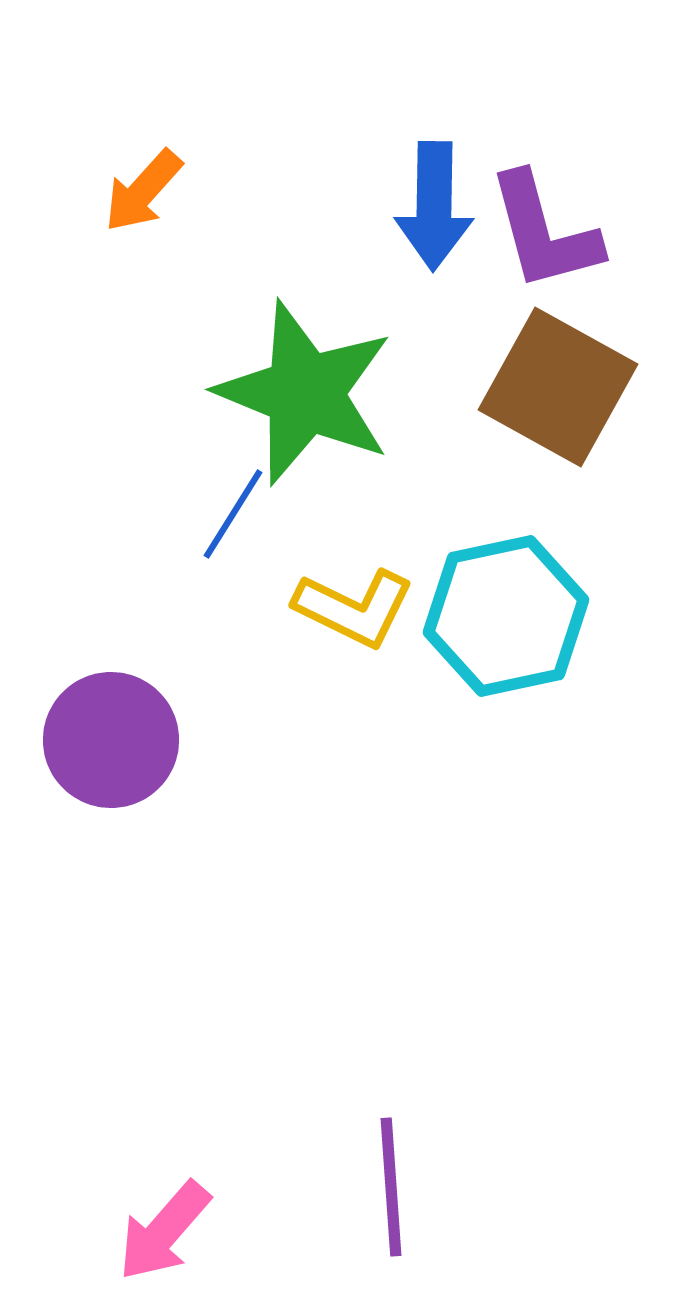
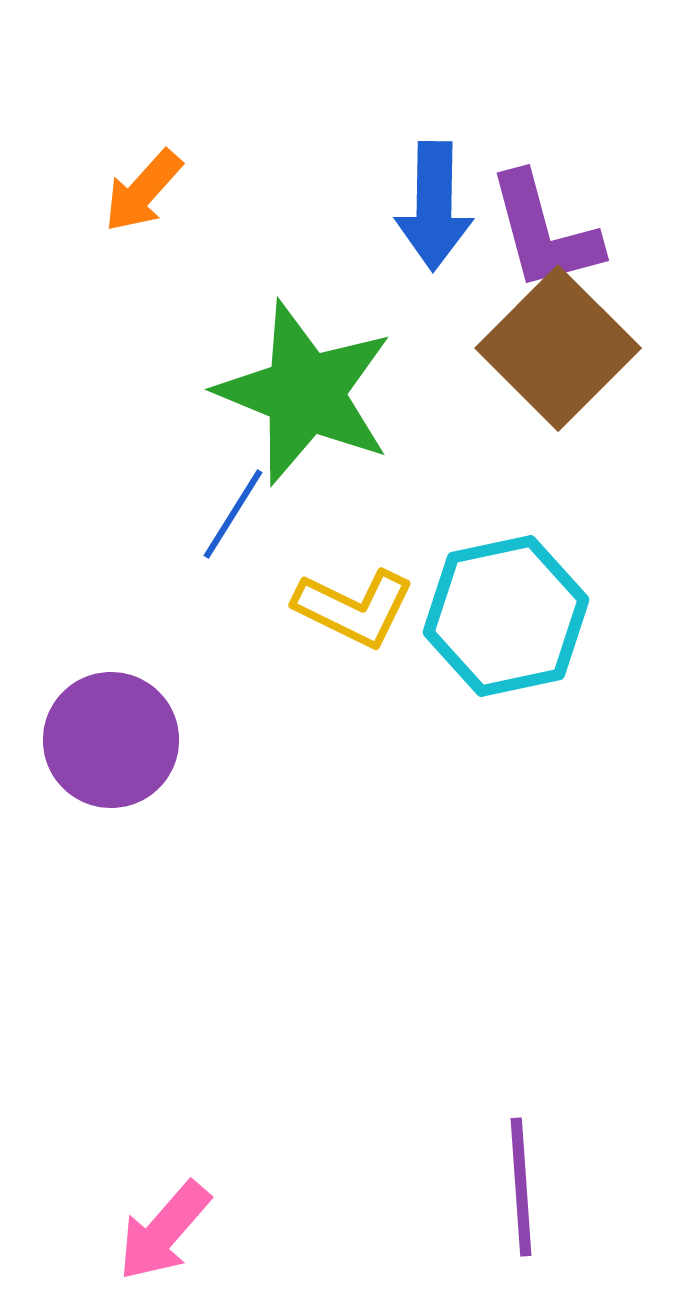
brown square: moved 39 px up; rotated 16 degrees clockwise
purple line: moved 130 px right
